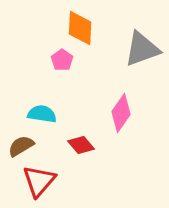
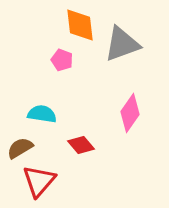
orange diamond: moved 3 px up; rotated 9 degrees counterclockwise
gray triangle: moved 20 px left, 5 px up
pink pentagon: rotated 15 degrees counterclockwise
pink diamond: moved 9 px right
brown semicircle: moved 1 px left, 2 px down
